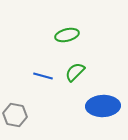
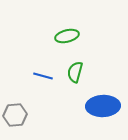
green ellipse: moved 1 px down
green semicircle: rotated 30 degrees counterclockwise
gray hexagon: rotated 15 degrees counterclockwise
